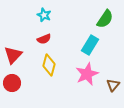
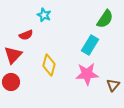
red semicircle: moved 18 px left, 4 px up
pink star: rotated 20 degrees clockwise
red circle: moved 1 px left, 1 px up
